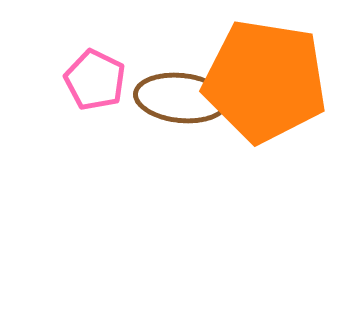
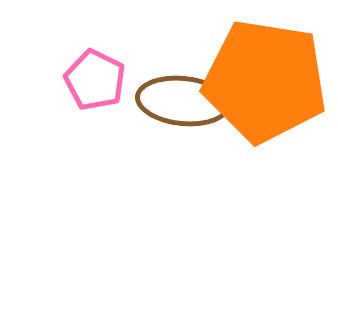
brown ellipse: moved 2 px right, 3 px down
